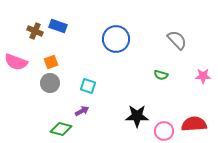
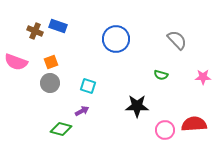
pink star: moved 1 px down
black star: moved 10 px up
pink circle: moved 1 px right, 1 px up
